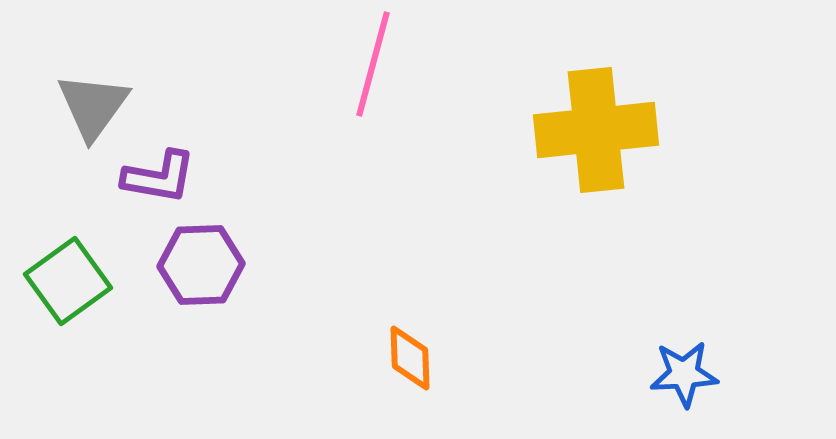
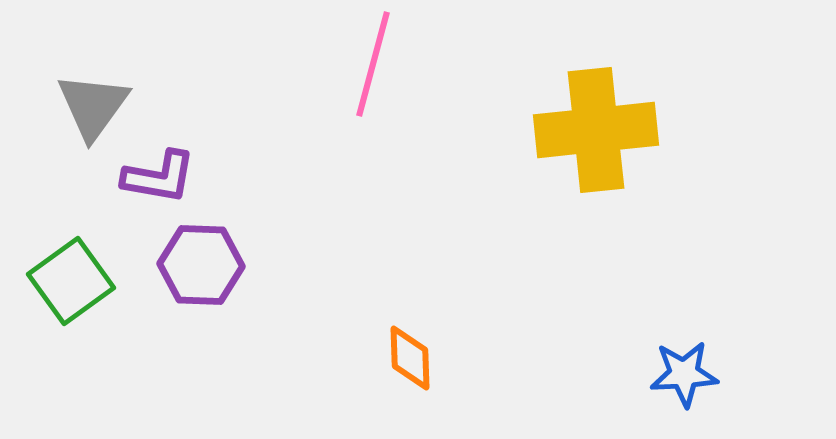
purple hexagon: rotated 4 degrees clockwise
green square: moved 3 px right
